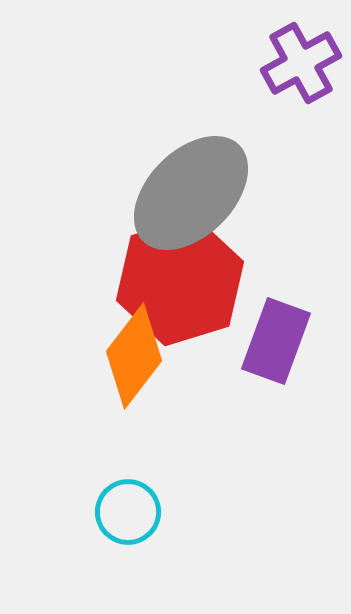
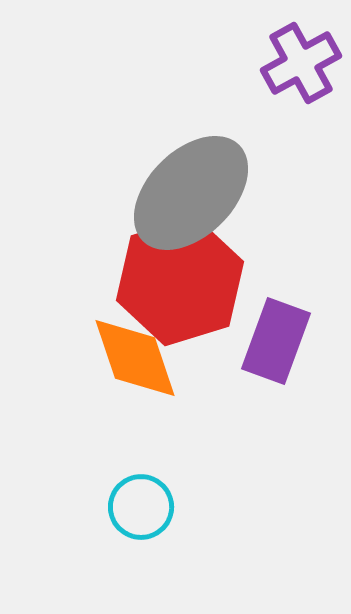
orange diamond: moved 1 px right, 2 px down; rotated 56 degrees counterclockwise
cyan circle: moved 13 px right, 5 px up
